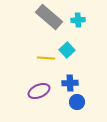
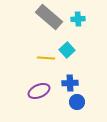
cyan cross: moved 1 px up
